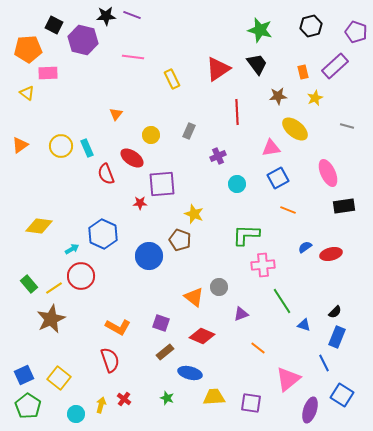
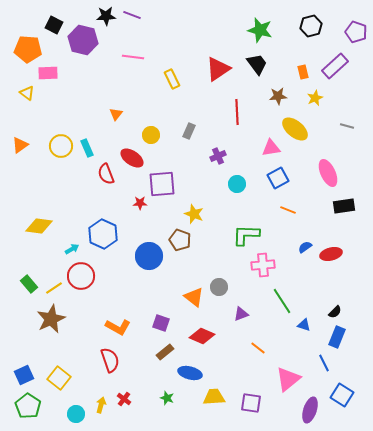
orange pentagon at (28, 49): rotated 8 degrees clockwise
